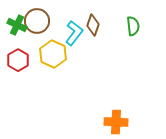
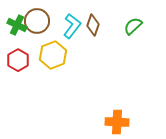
green semicircle: rotated 126 degrees counterclockwise
cyan L-shape: moved 2 px left, 7 px up
yellow hexagon: moved 1 px down; rotated 16 degrees clockwise
orange cross: moved 1 px right
